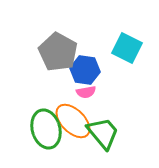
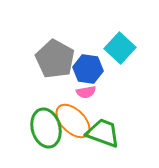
cyan square: moved 7 px left; rotated 16 degrees clockwise
gray pentagon: moved 3 px left, 7 px down
blue hexagon: moved 3 px right, 1 px up
green ellipse: moved 1 px up
green trapezoid: rotated 30 degrees counterclockwise
